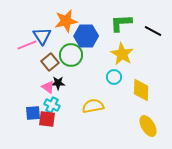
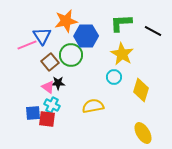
yellow diamond: rotated 15 degrees clockwise
yellow ellipse: moved 5 px left, 7 px down
